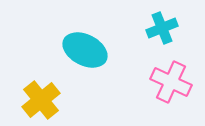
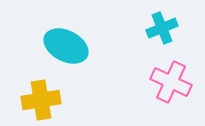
cyan ellipse: moved 19 px left, 4 px up
yellow cross: rotated 30 degrees clockwise
